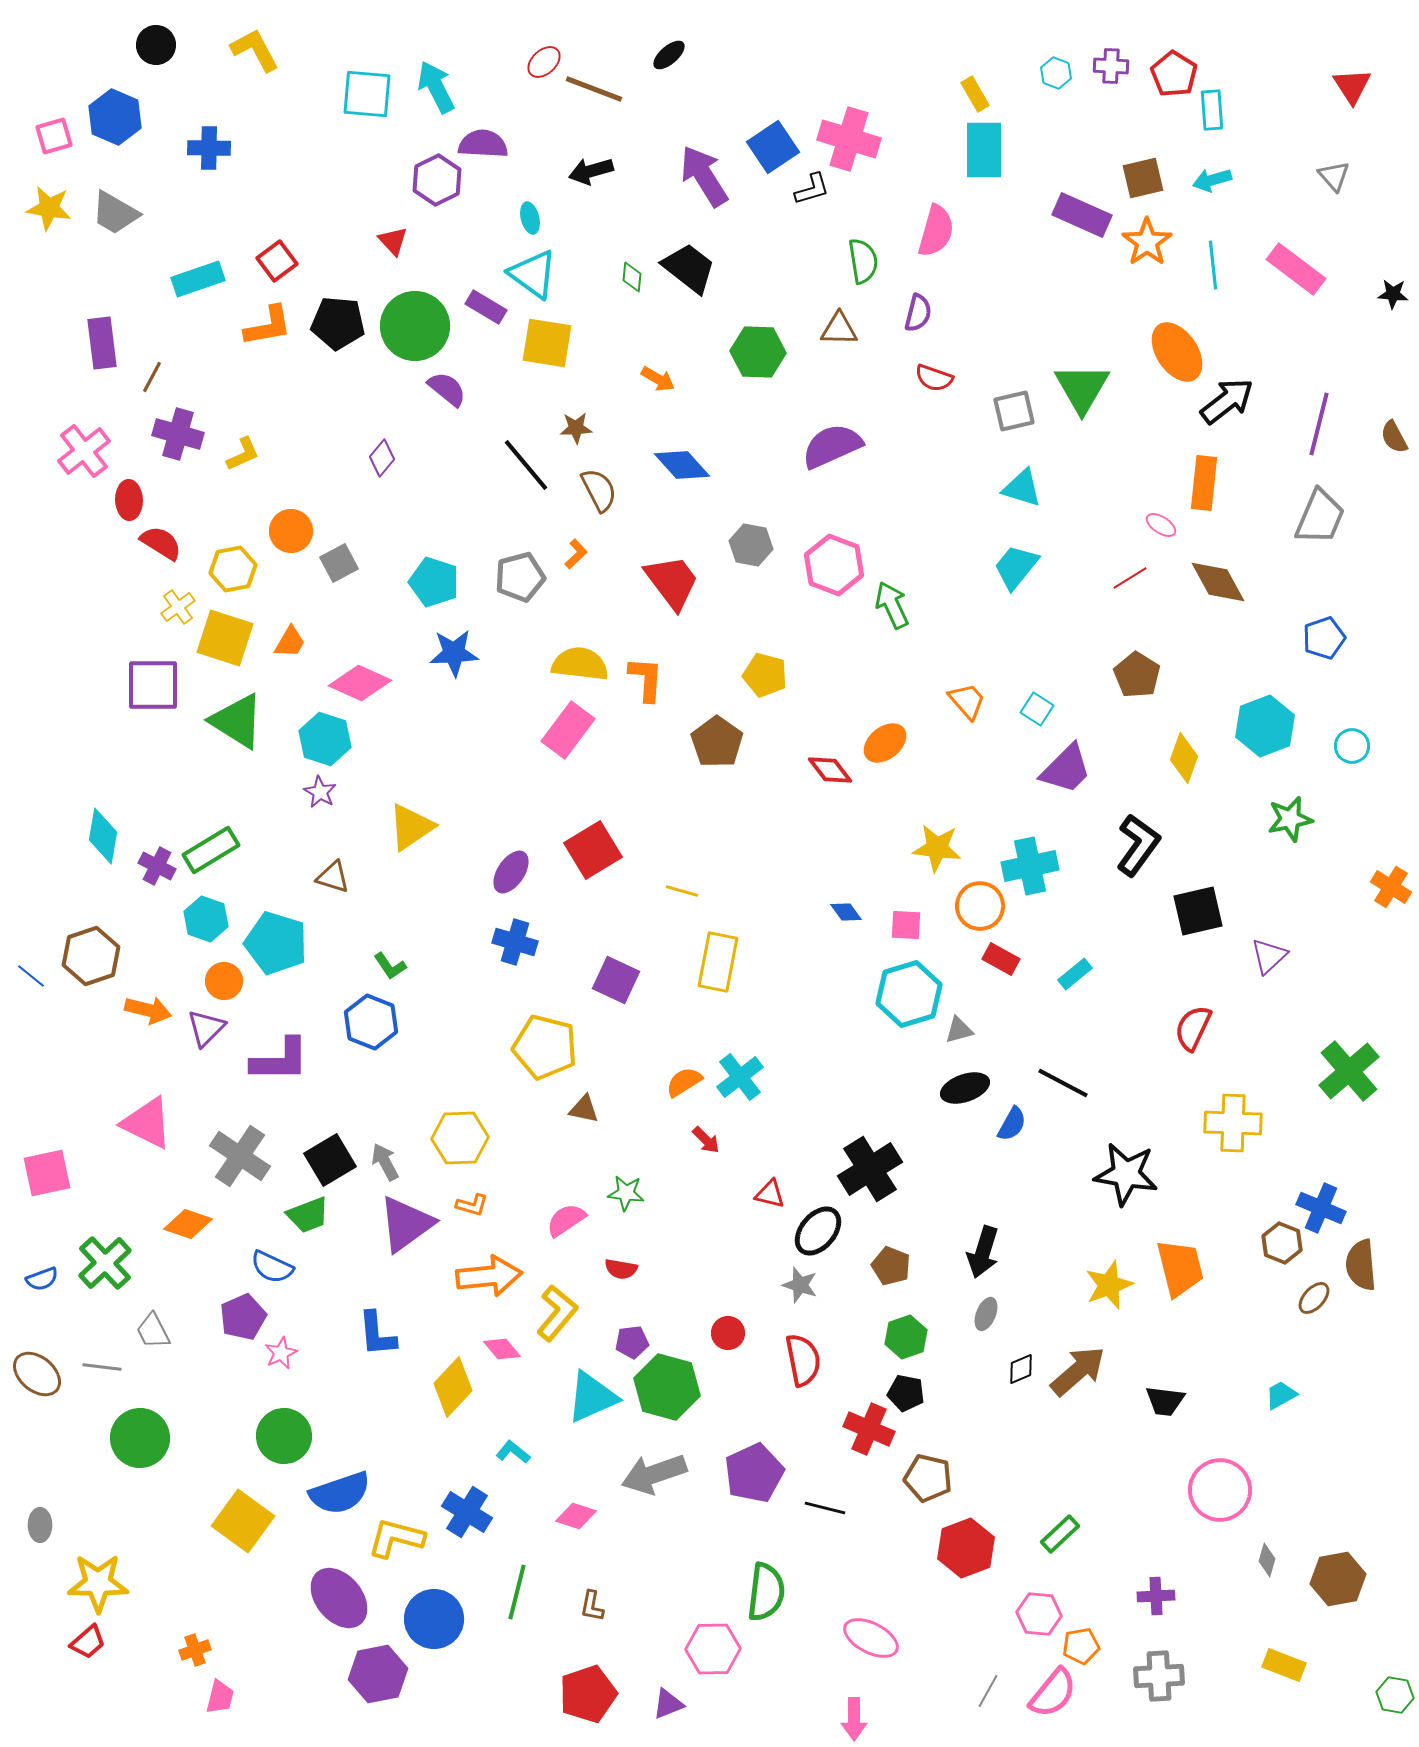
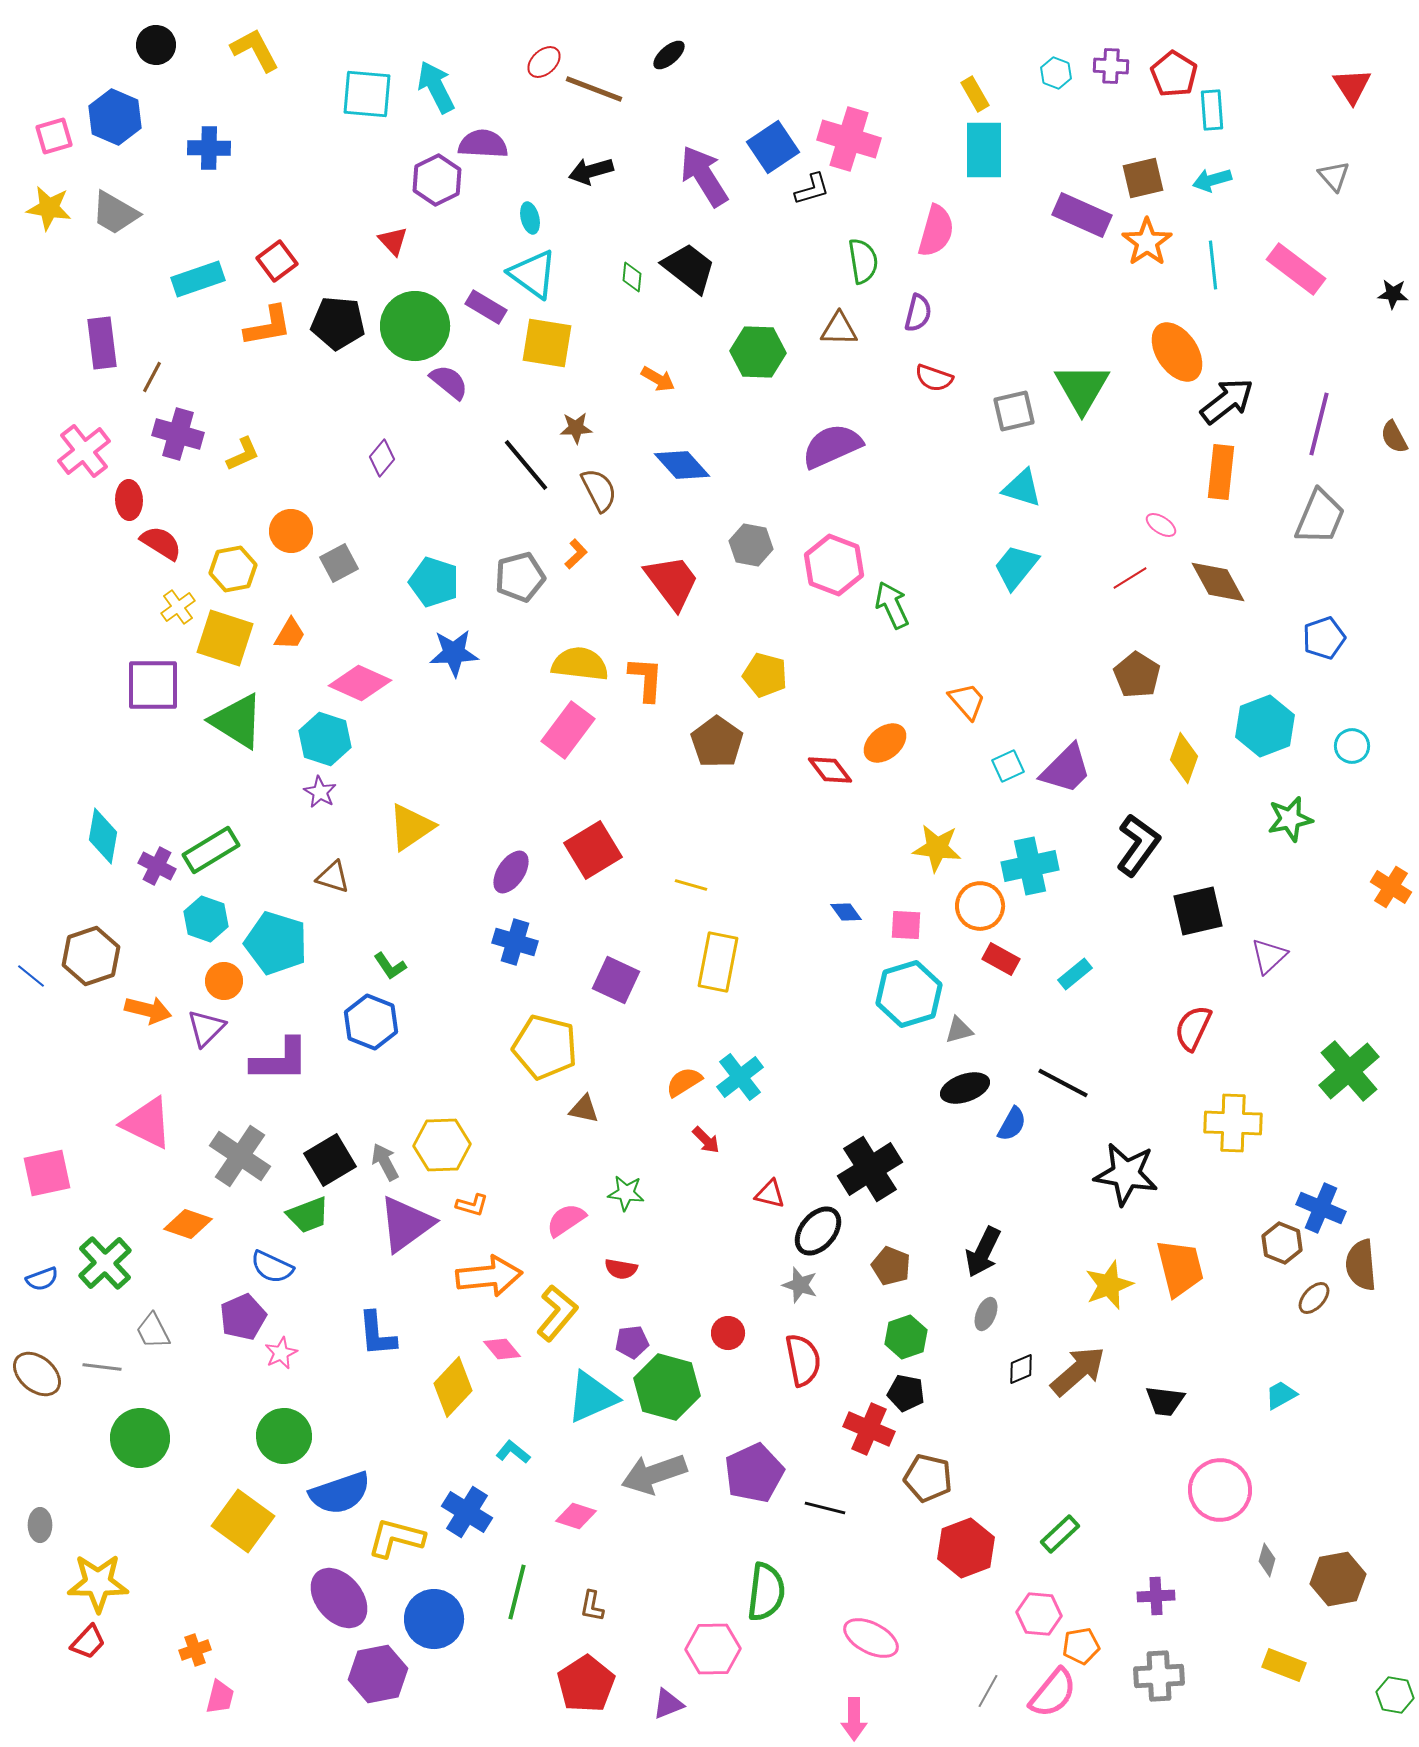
purple semicircle at (447, 389): moved 2 px right, 7 px up
orange rectangle at (1204, 483): moved 17 px right, 11 px up
orange trapezoid at (290, 642): moved 8 px up
cyan square at (1037, 709): moved 29 px left, 57 px down; rotated 32 degrees clockwise
yellow line at (682, 891): moved 9 px right, 6 px up
yellow hexagon at (460, 1138): moved 18 px left, 7 px down
black arrow at (983, 1252): rotated 9 degrees clockwise
red trapezoid at (88, 1642): rotated 6 degrees counterclockwise
red pentagon at (588, 1694): moved 2 px left, 10 px up; rotated 14 degrees counterclockwise
